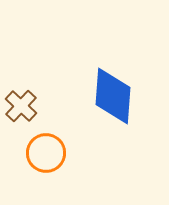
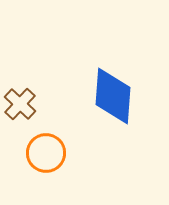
brown cross: moved 1 px left, 2 px up
